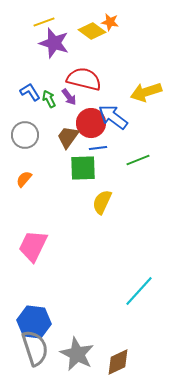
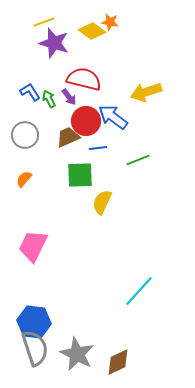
red circle: moved 5 px left, 2 px up
brown trapezoid: rotated 30 degrees clockwise
green square: moved 3 px left, 7 px down
